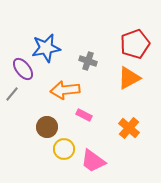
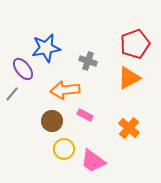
pink rectangle: moved 1 px right
brown circle: moved 5 px right, 6 px up
